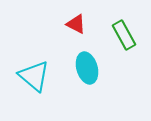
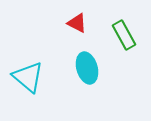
red triangle: moved 1 px right, 1 px up
cyan triangle: moved 6 px left, 1 px down
